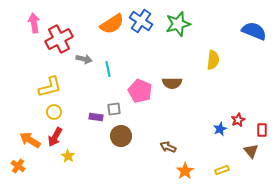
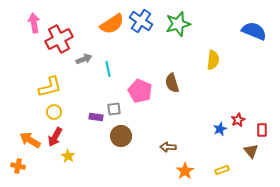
gray arrow: rotated 35 degrees counterclockwise
brown semicircle: rotated 72 degrees clockwise
brown arrow: rotated 21 degrees counterclockwise
orange cross: rotated 24 degrees counterclockwise
